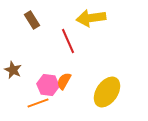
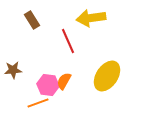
brown star: rotated 30 degrees counterclockwise
yellow ellipse: moved 16 px up
